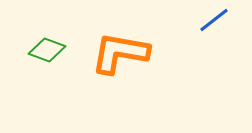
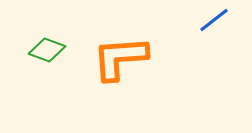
orange L-shape: moved 5 px down; rotated 14 degrees counterclockwise
